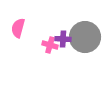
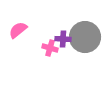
pink semicircle: moved 2 px down; rotated 36 degrees clockwise
pink cross: moved 3 px down
